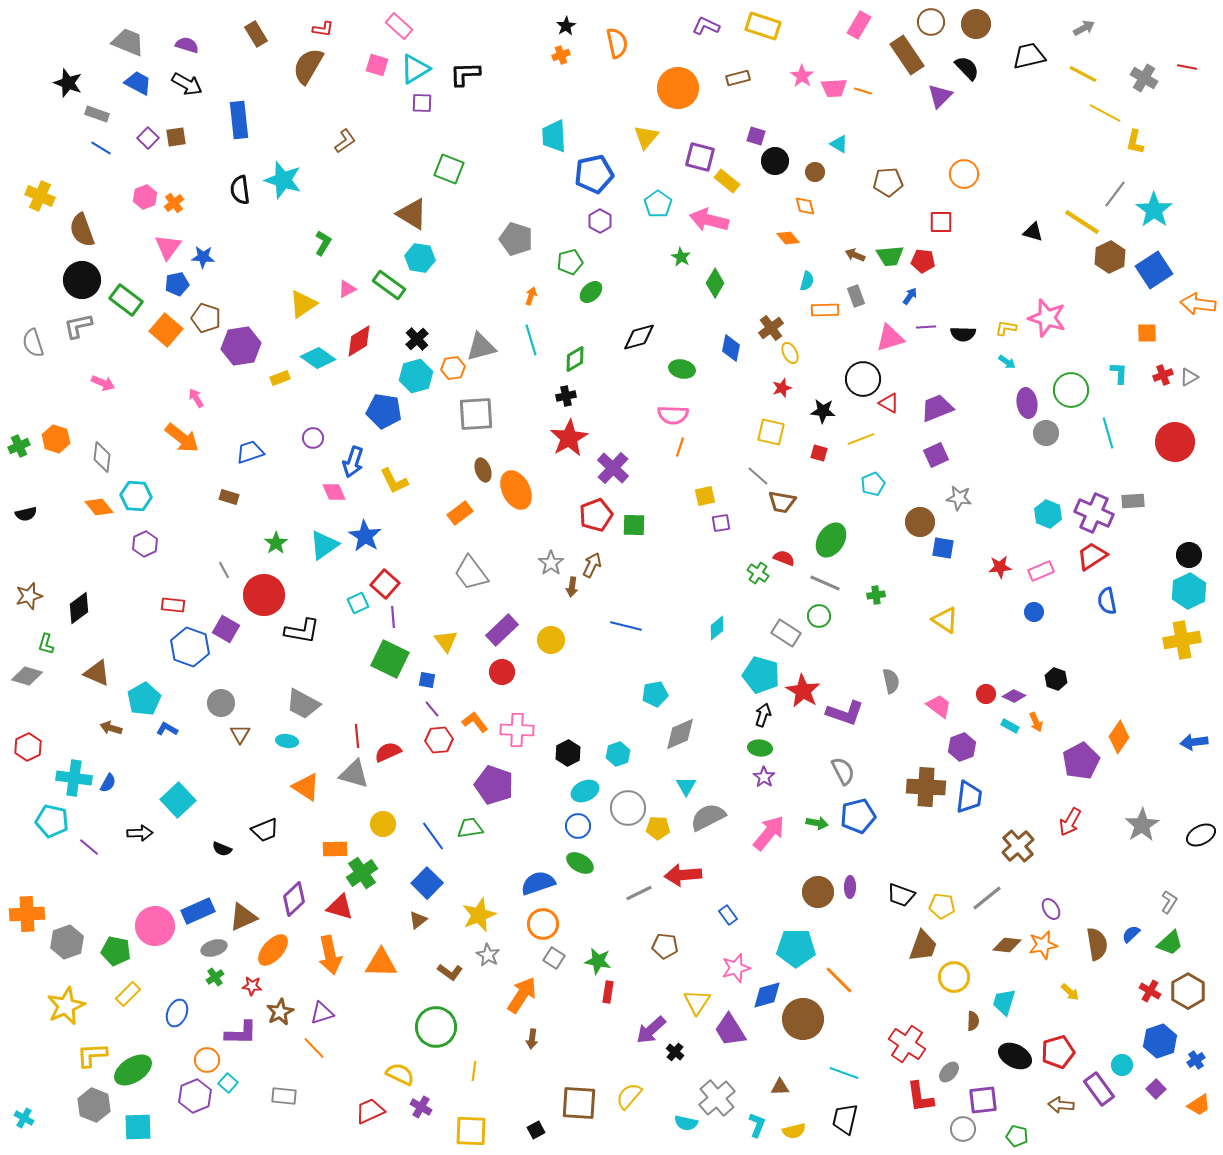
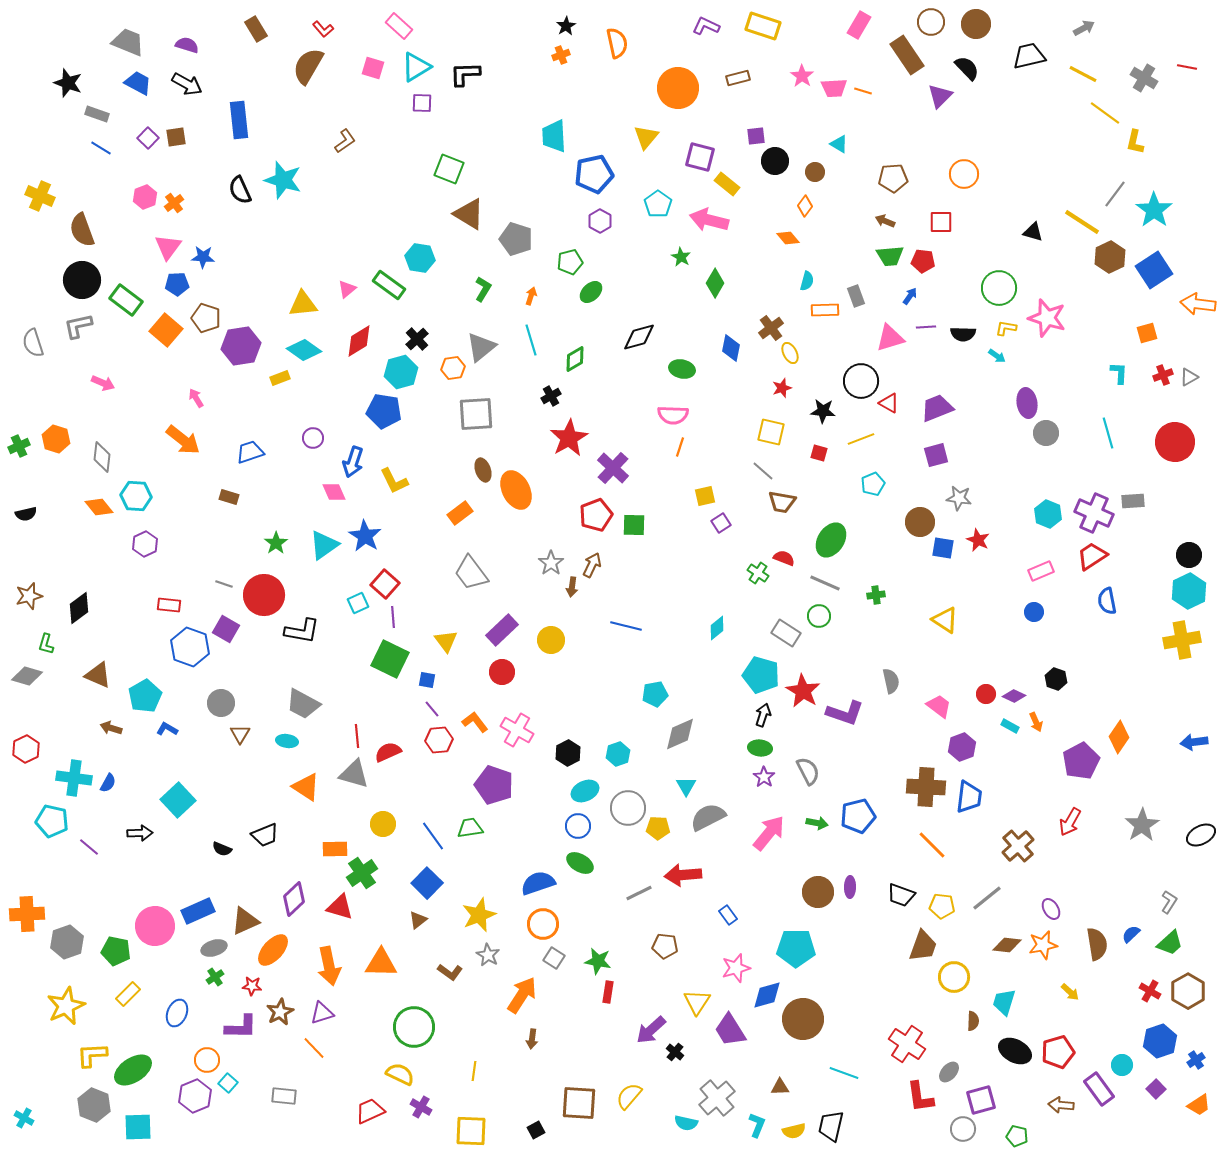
red L-shape at (323, 29): rotated 40 degrees clockwise
brown rectangle at (256, 34): moved 5 px up
pink square at (377, 65): moved 4 px left, 3 px down
cyan triangle at (415, 69): moved 1 px right, 2 px up
yellow line at (1105, 113): rotated 8 degrees clockwise
purple square at (756, 136): rotated 24 degrees counterclockwise
yellow rectangle at (727, 181): moved 3 px down
brown pentagon at (888, 182): moved 5 px right, 4 px up
black semicircle at (240, 190): rotated 16 degrees counterclockwise
orange diamond at (805, 206): rotated 50 degrees clockwise
brown triangle at (412, 214): moved 57 px right
green L-shape at (323, 243): moved 160 px right, 46 px down
brown arrow at (855, 255): moved 30 px right, 34 px up
blue pentagon at (177, 284): rotated 10 degrees clockwise
pink triangle at (347, 289): rotated 12 degrees counterclockwise
yellow triangle at (303, 304): rotated 28 degrees clockwise
orange square at (1147, 333): rotated 15 degrees counterclockwise
gray triangle at (481, 347): rotated 24 degrees counterclockwise
cyan diamond at (318, 358): moved 14 px left, 8 px up
cyan arrow at (1007, 362): moved 10 px left, 6 px up
cyan hexagon at (416, 376): moved 15 px left, 4 px up
black circle at (863, 379): moved 2 px left, 2 px down
green circle at (1071, 390): moved 72 px left, 102 px up
black cross at (566, 396): moved 15 px left; rotated 18 degrees counterclockwise
orange arrow at (182, 438): moved 1 px right, 2 px down
purple square at (936, 455): rotated 10 degrees clockwise
gray line at (758, 476): moved 5 px right, 5 px up
purple square at (721, 523): rotated 24 degrees counterclockwise
red star at (1000, 567): moved 22 px left, 27 px up; rotated 30 degrees clockwise
gray line at (224, 570): moved 14 px down; rotated 42 degrees counterclockwise
red rectangle at (173, 605): moved 4 px left
brown triangle at (97, 673): moved 1 px right, 2 px down
cyan pentagon at (144, 699): moved 1 px right, 3 px up
pink cross at (517, 730): rotated 28 degrees clockwise
red hexagon at (28, 747): moved 2 px left, 2 px down
gray semicircle at (843, 771): moved 35 px left
black trapezoid at (265, 830): moved 5 px down
brown triangle at (243, 917): moved 2 px right, 4 px down
orange arrow at (330, 955): moved 1 px left, 11 px down
orange line at (839, 980): moved 93 px right, 135 px up
green circle at (436, 1027): moved 22 px left
purple L-shape at (241, 1033): moved 6 px up
black ellipse at (1015, 1056): moved 5 px up
purple square at (983, 1100): moved 2 px left; rotated 8 degrees counterclockwise
black trapezoid at (845, 1119): moved 14 px left, 7 px down
